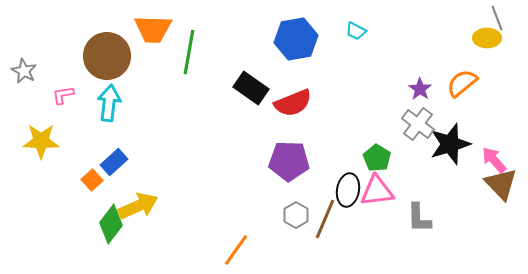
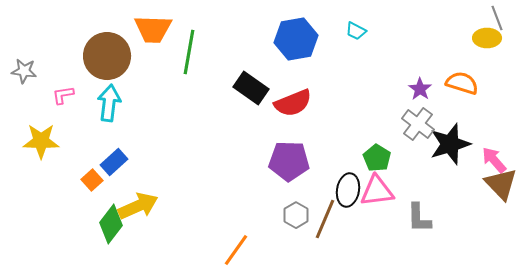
gray star: rotated 20 degrees counterclockwise
orange semicircle: rotated 56 degrees clockwise
